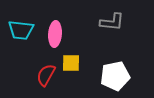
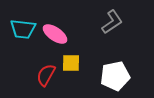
gray L-shape: rotated 40 degrees counterclockwise
cyan trapezoid: moved 2 px right, 1 px up
pink ellipse: rotated 60 degrees counterclockwise
